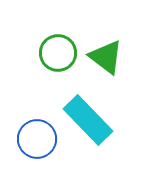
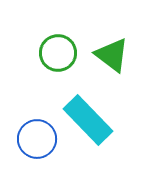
green triangle: moved 6 px right, 2 px up
